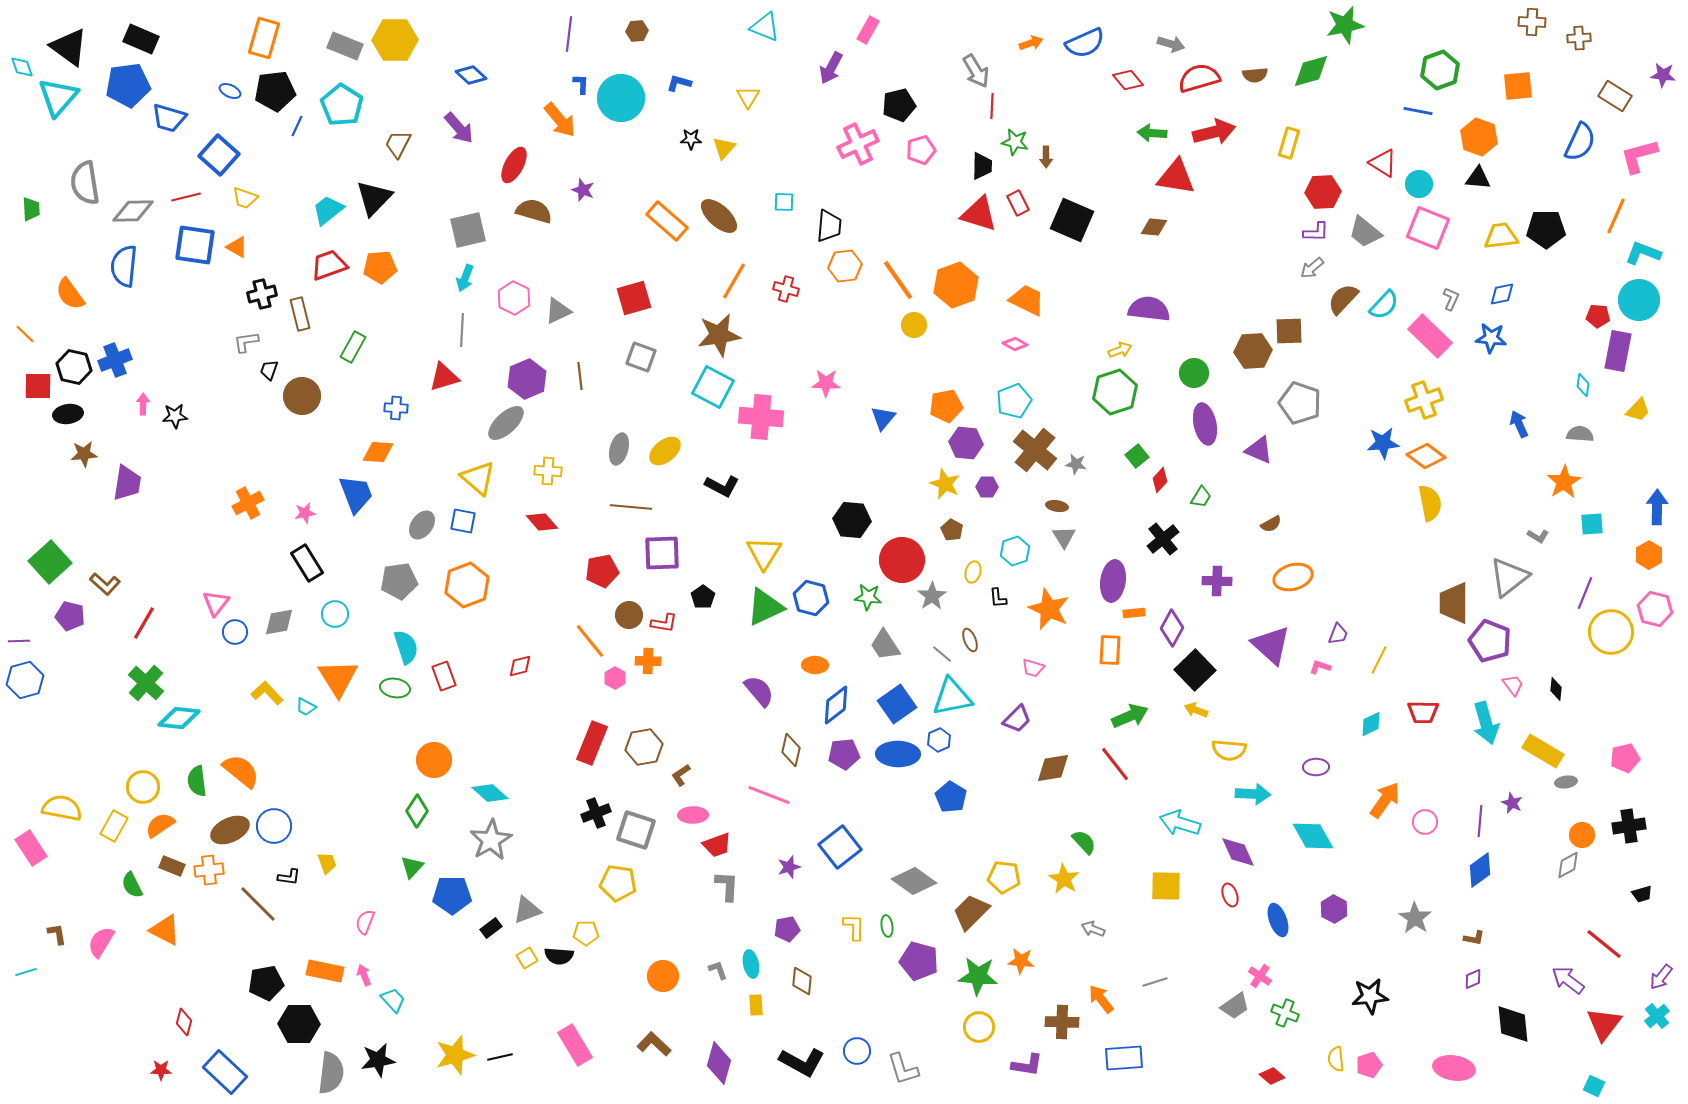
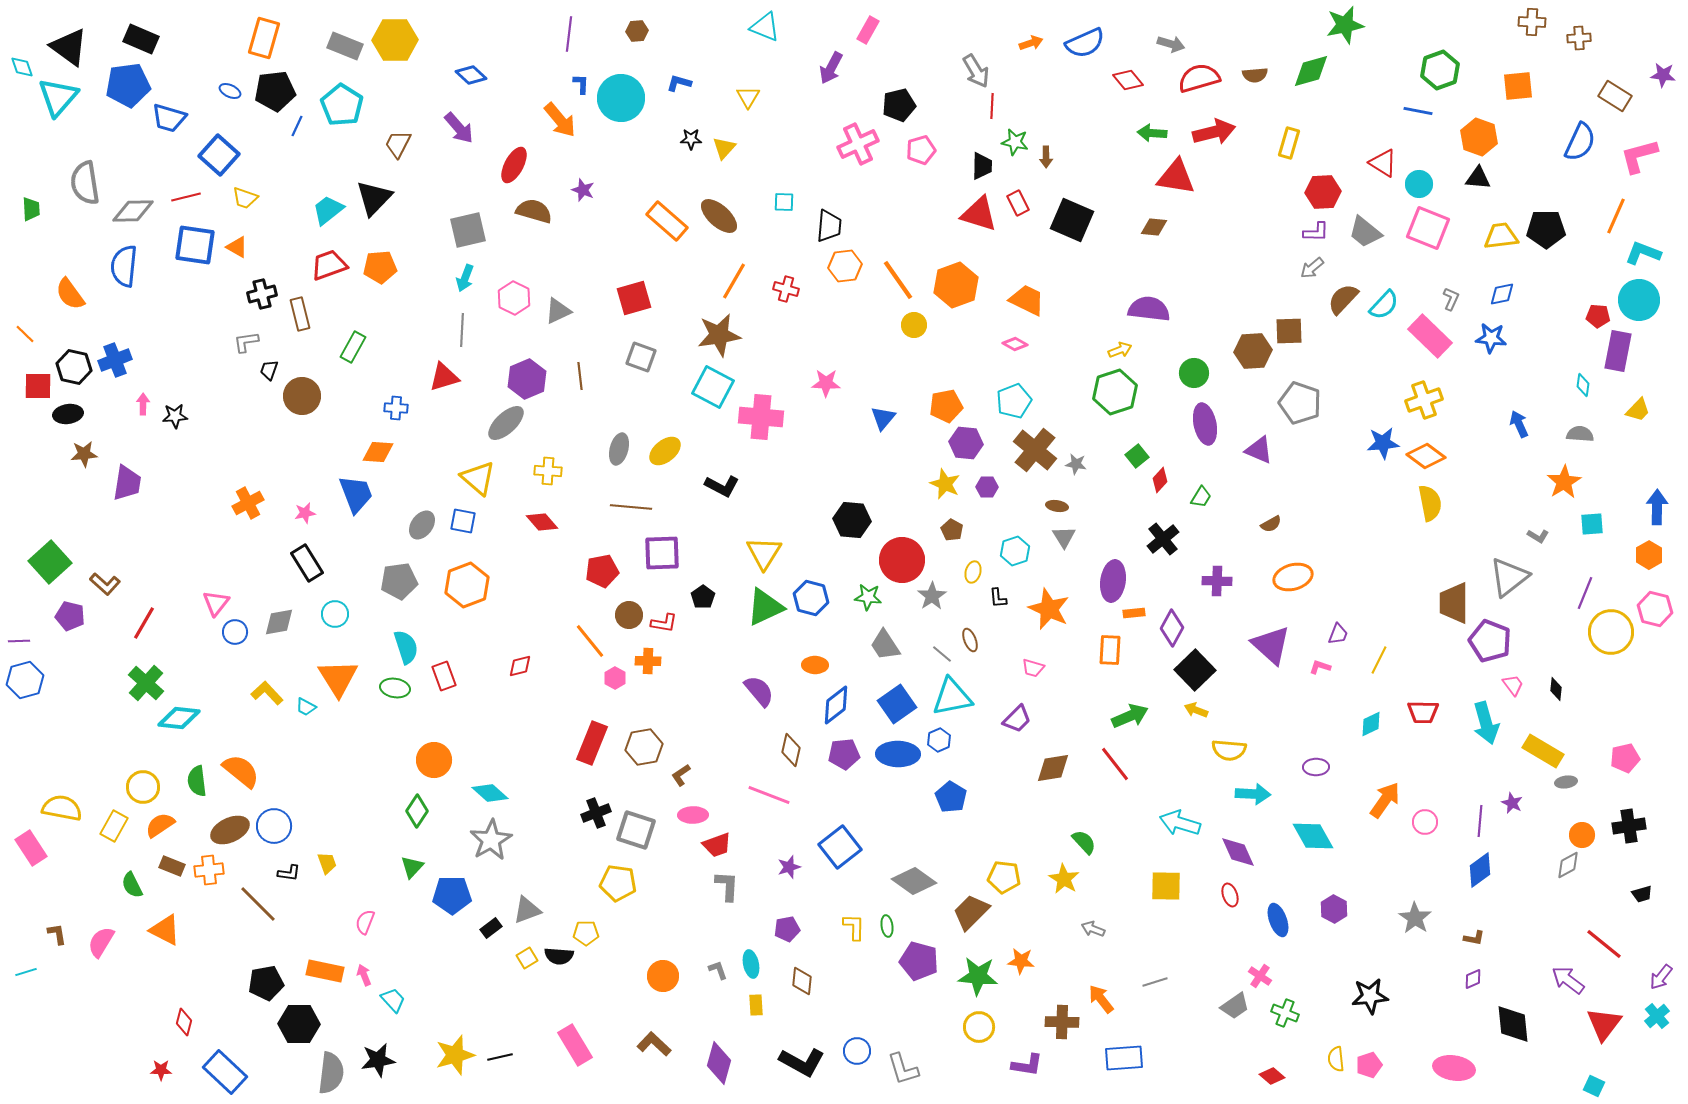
black L-shape at (289, 877): moved 4 px up
